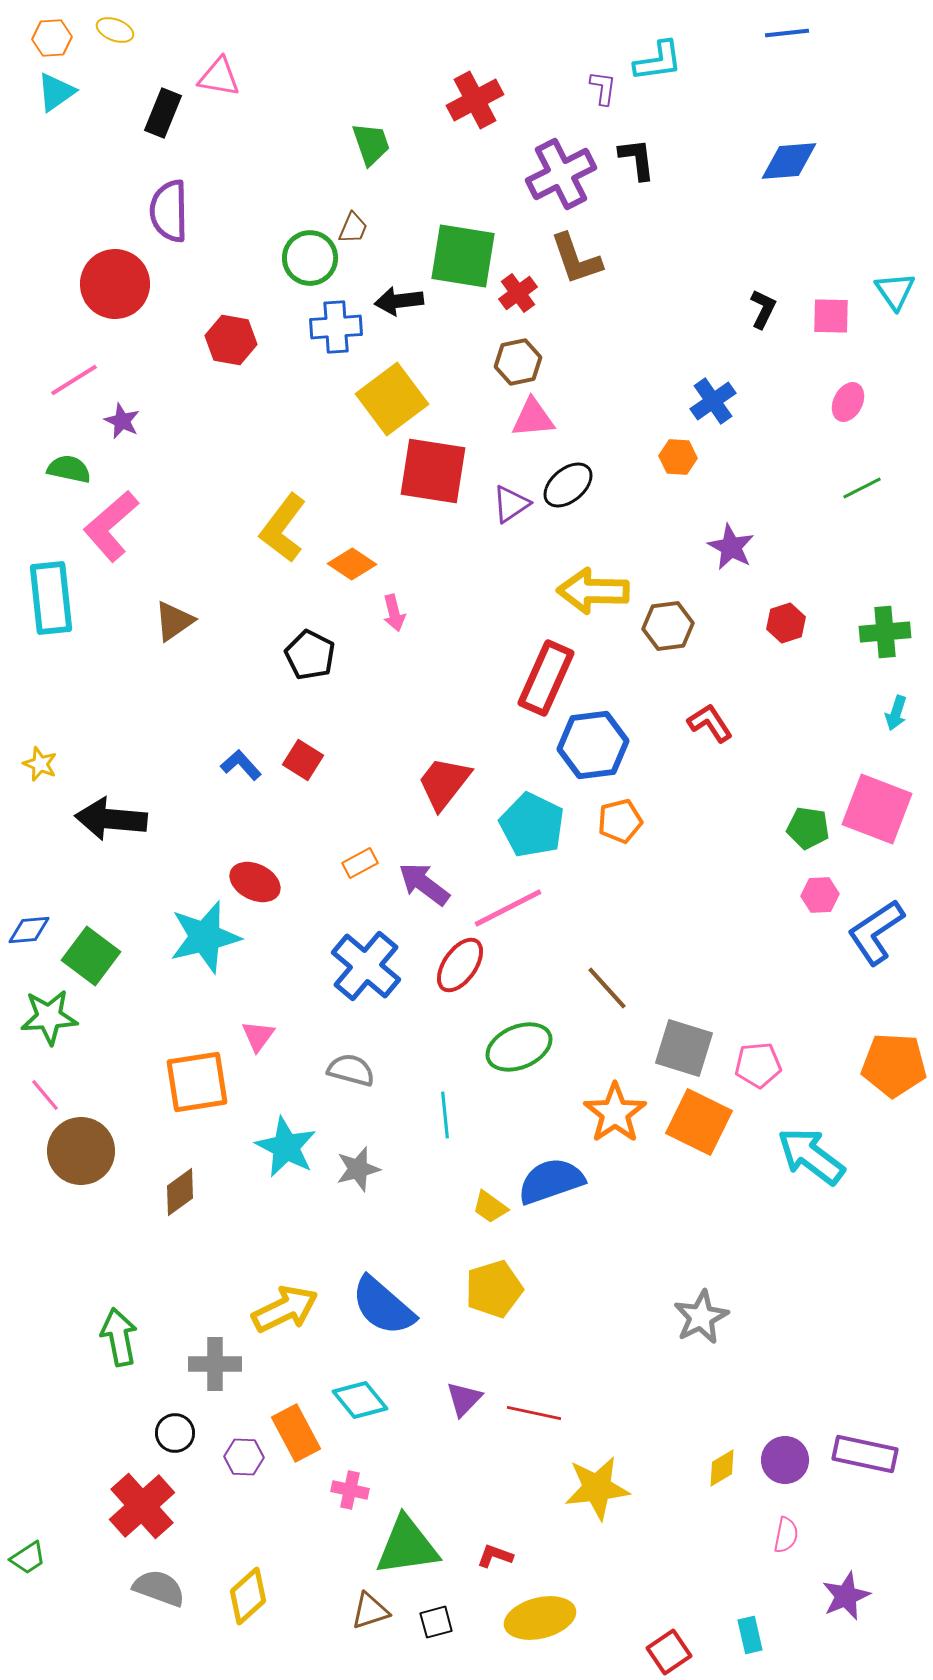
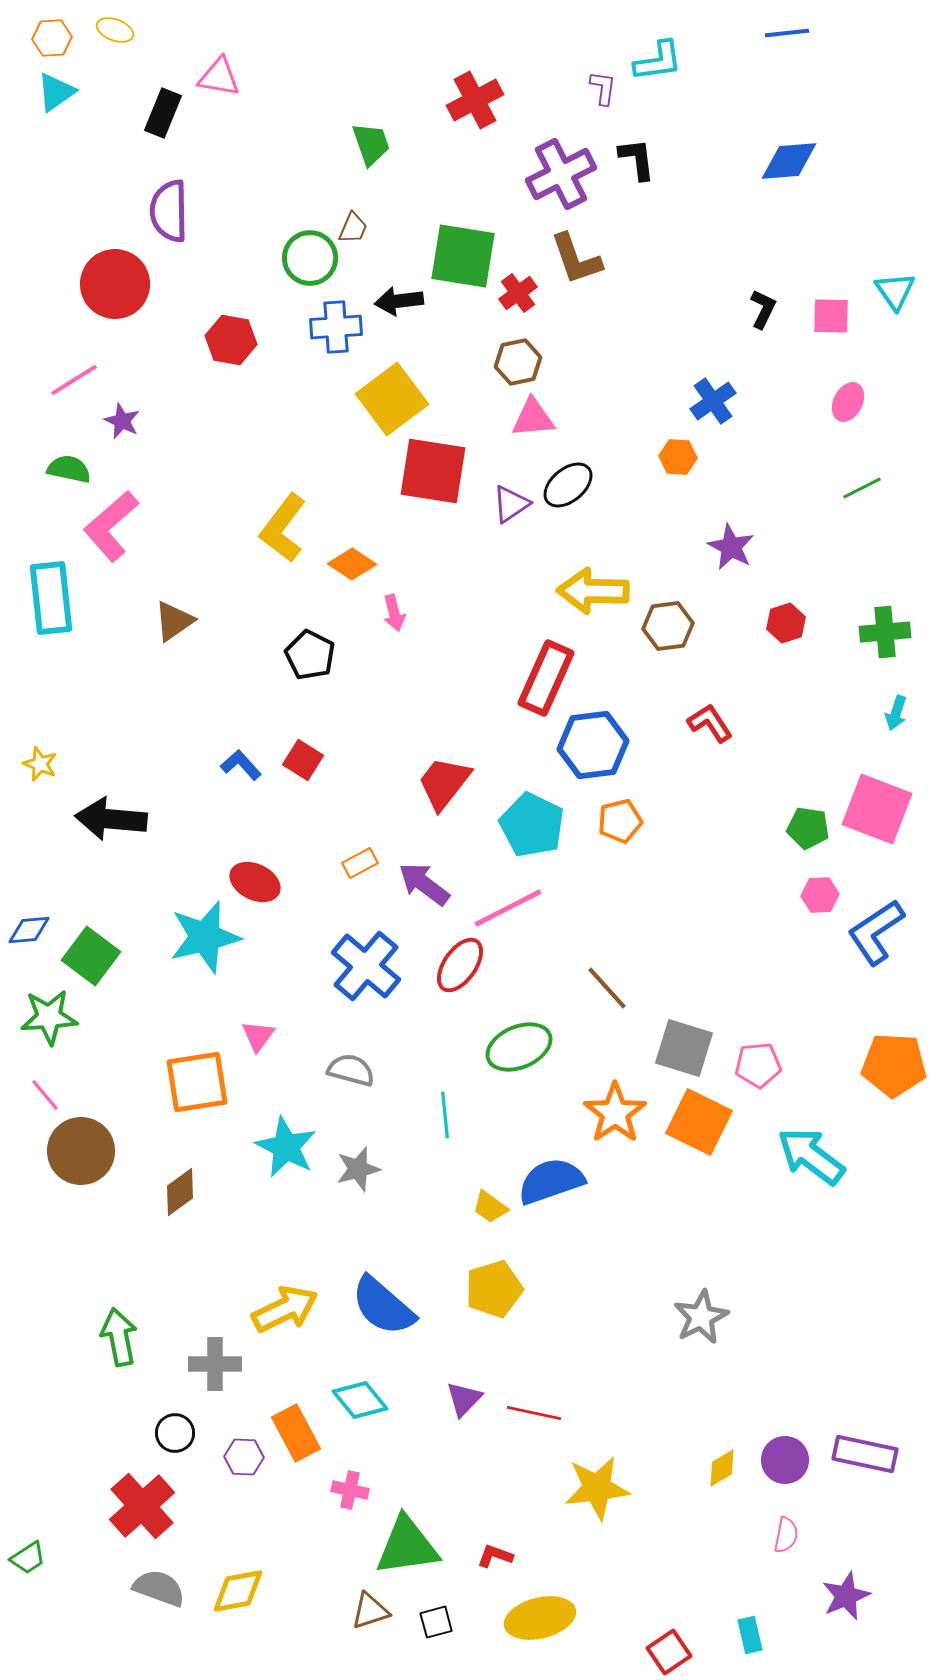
yellow diamond at (248, 1596): moved 10 px left, 5 px up; rotated 32 degrees clockwise
